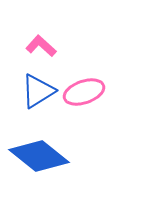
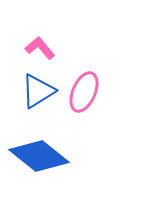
pink L-shape: moved 1 px left, 2 px down; rotated 8 degrees clockwise
pink ellipse: rotated 48 degrees counterclockwise
